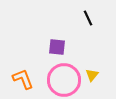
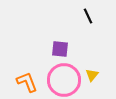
black line: moved 2 px up
purple square: moved 3 px right, 2 px down
orange L-shape: moved 4 px right, 3 px down
